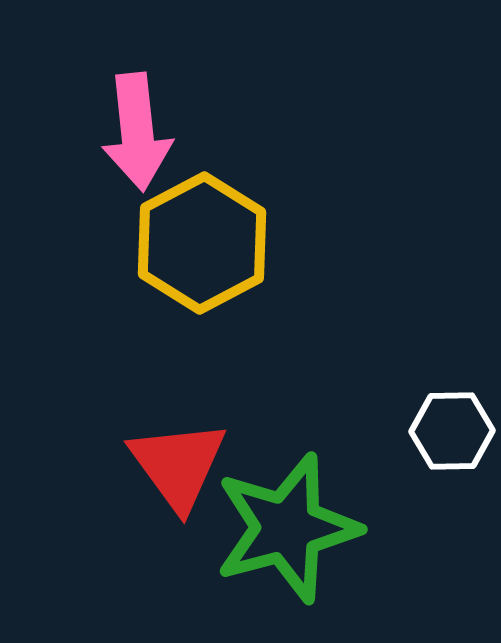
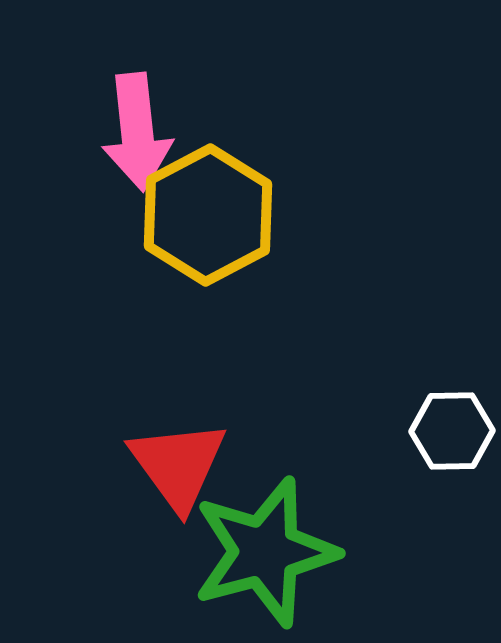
yellow hexagon: moved 6 px right, 28 px up
green star: moved 22 px left, 24 px down
